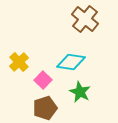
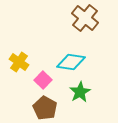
brown cross: moved 1 px up
yellow cross: rotated 12 degrees counterclockwise
green star: rotated 15 degrees clockwise
brown pentagon: rotated 25 degrees counterclockwise
